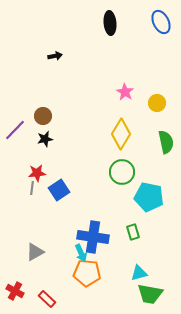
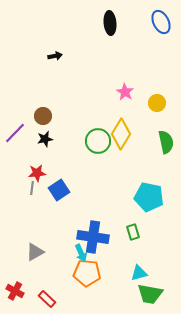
purple line: moved 3 px down
green circle: moved 24 px left, 31 px up
